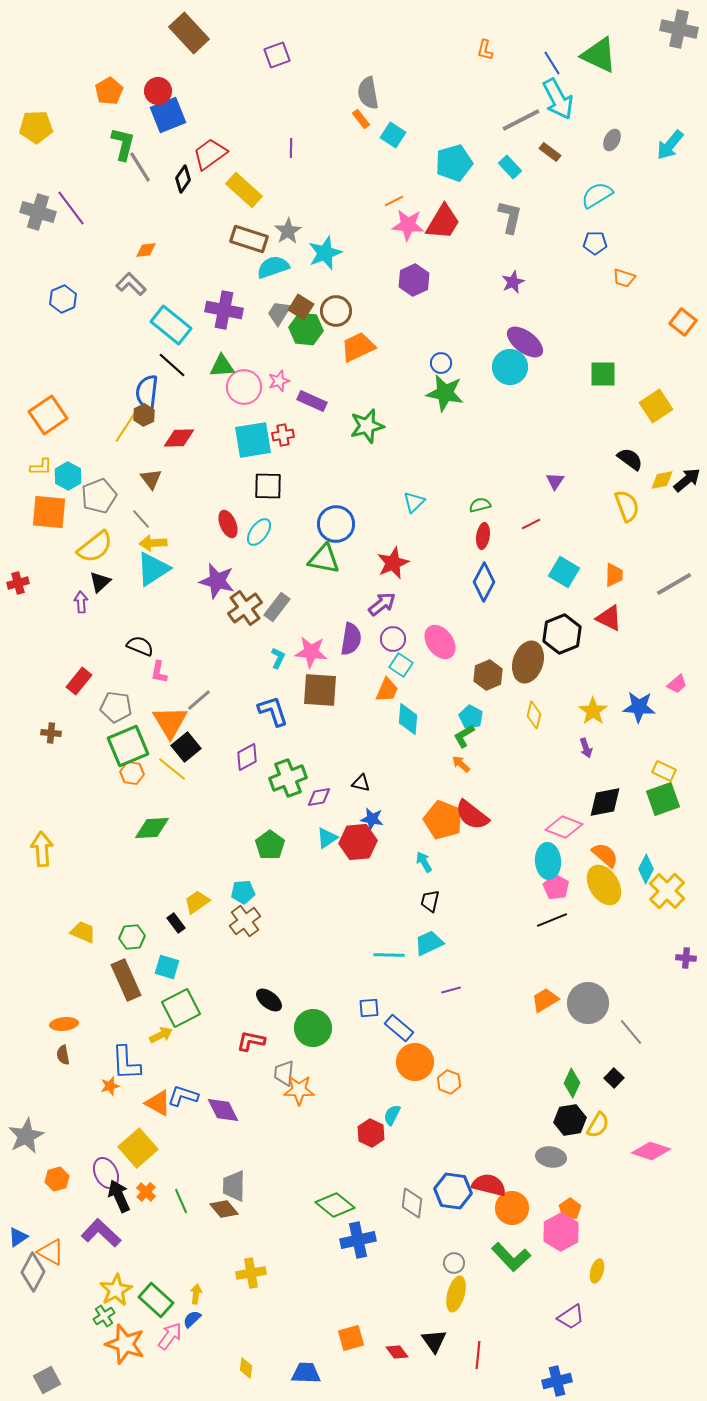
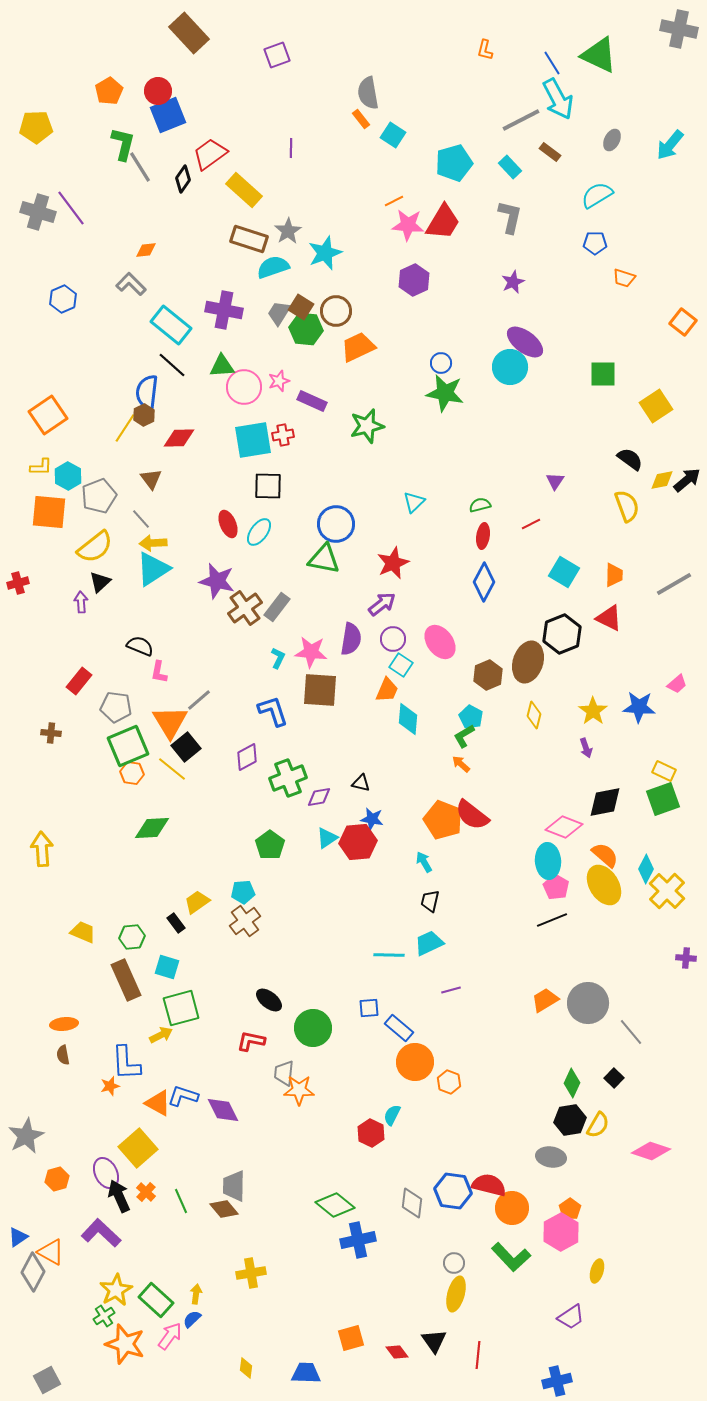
green square at (181, 1008): rotated 12 degrees clockwise
